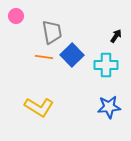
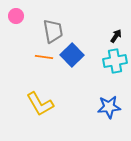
gray trapezoid: moved 1 px right, 1 px up
cyan cross: moved 9 px right, 4 px up; rotated 10 degrees counterclockwise
yellow L-shape: moved 1 px right, 3 px up; rotated 28 degrees clockwise
